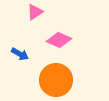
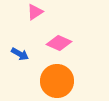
pink diamond: moved 3 px down
orange circle: moved 1 px right, 1 px down
